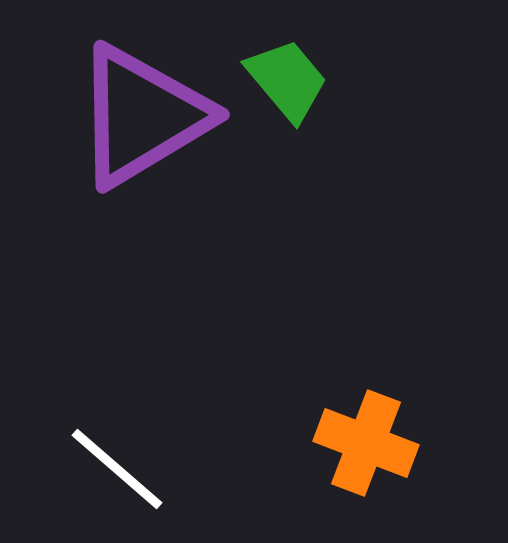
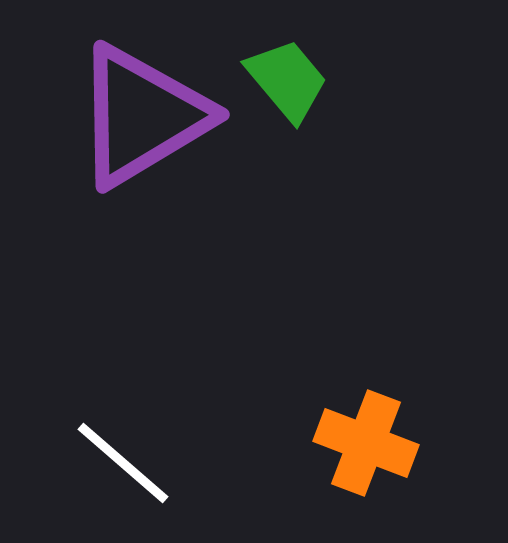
white line: moved 6 px right, 6 px up
